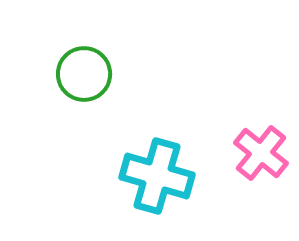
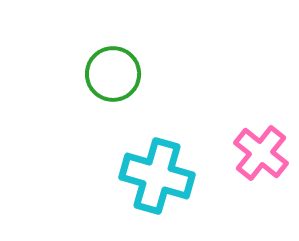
green circle: moved 29 px right
